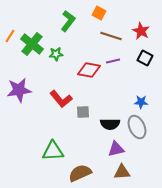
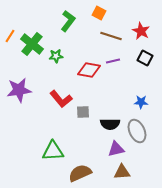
green star: moved 2 px down
gray ellipse: moved 4 px down
